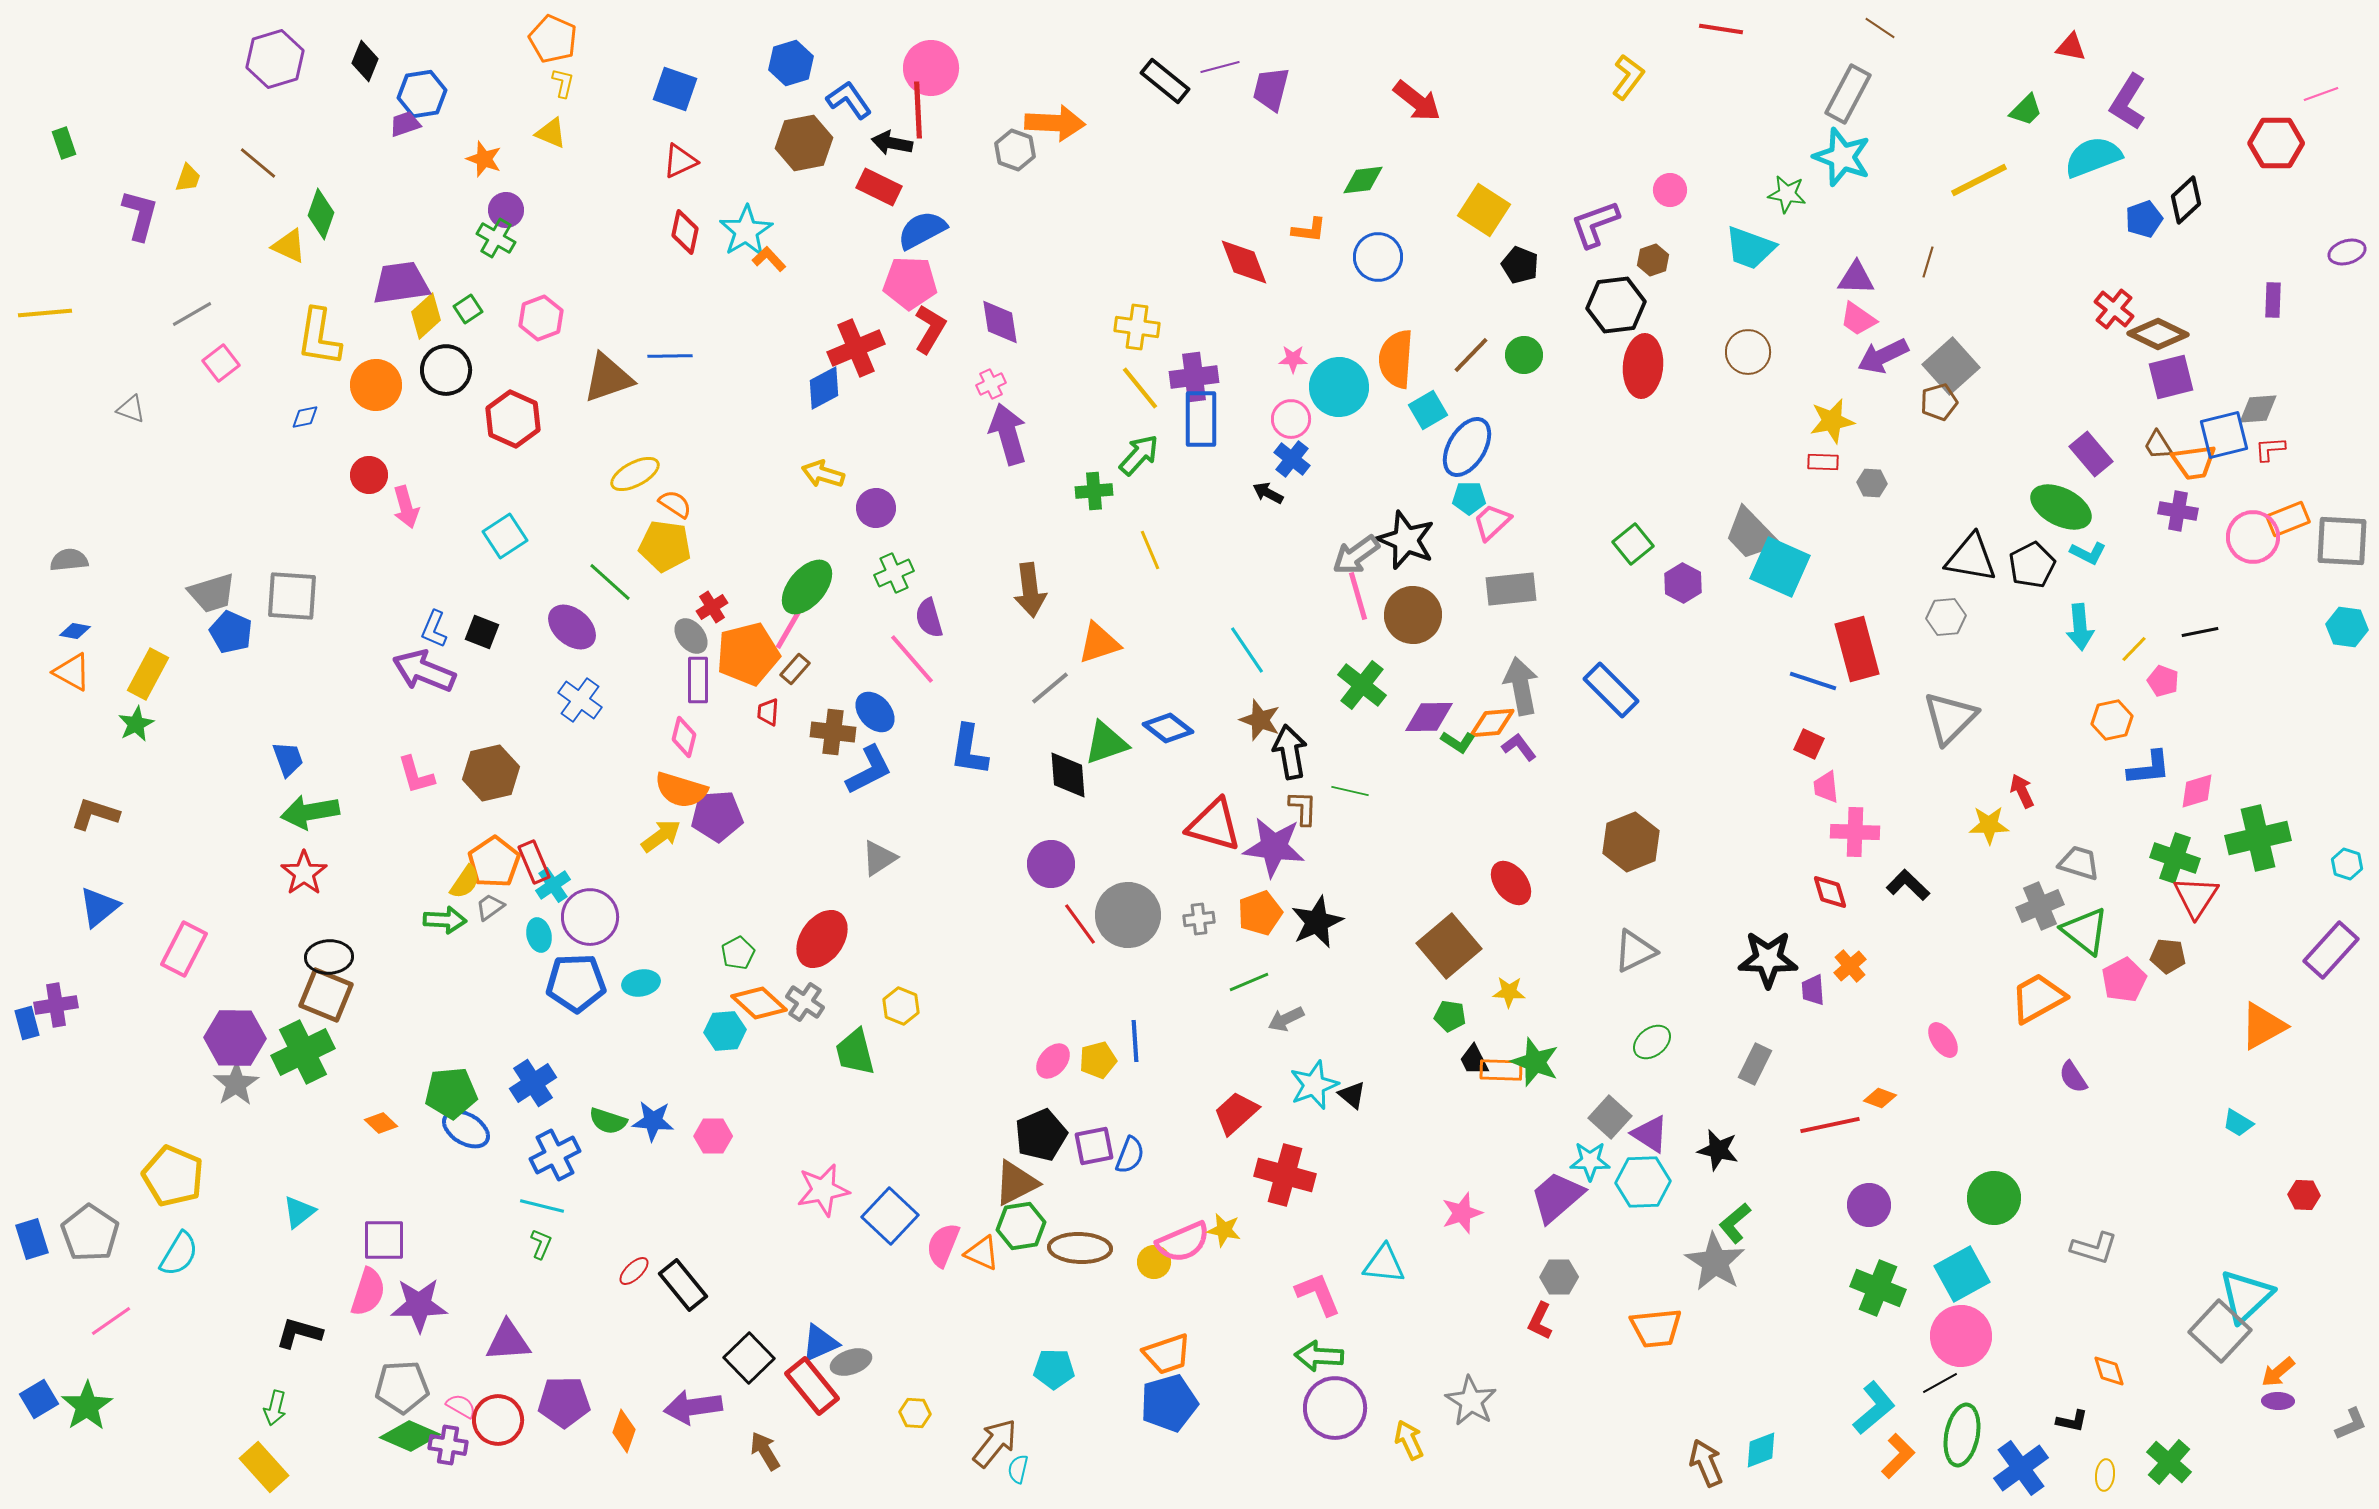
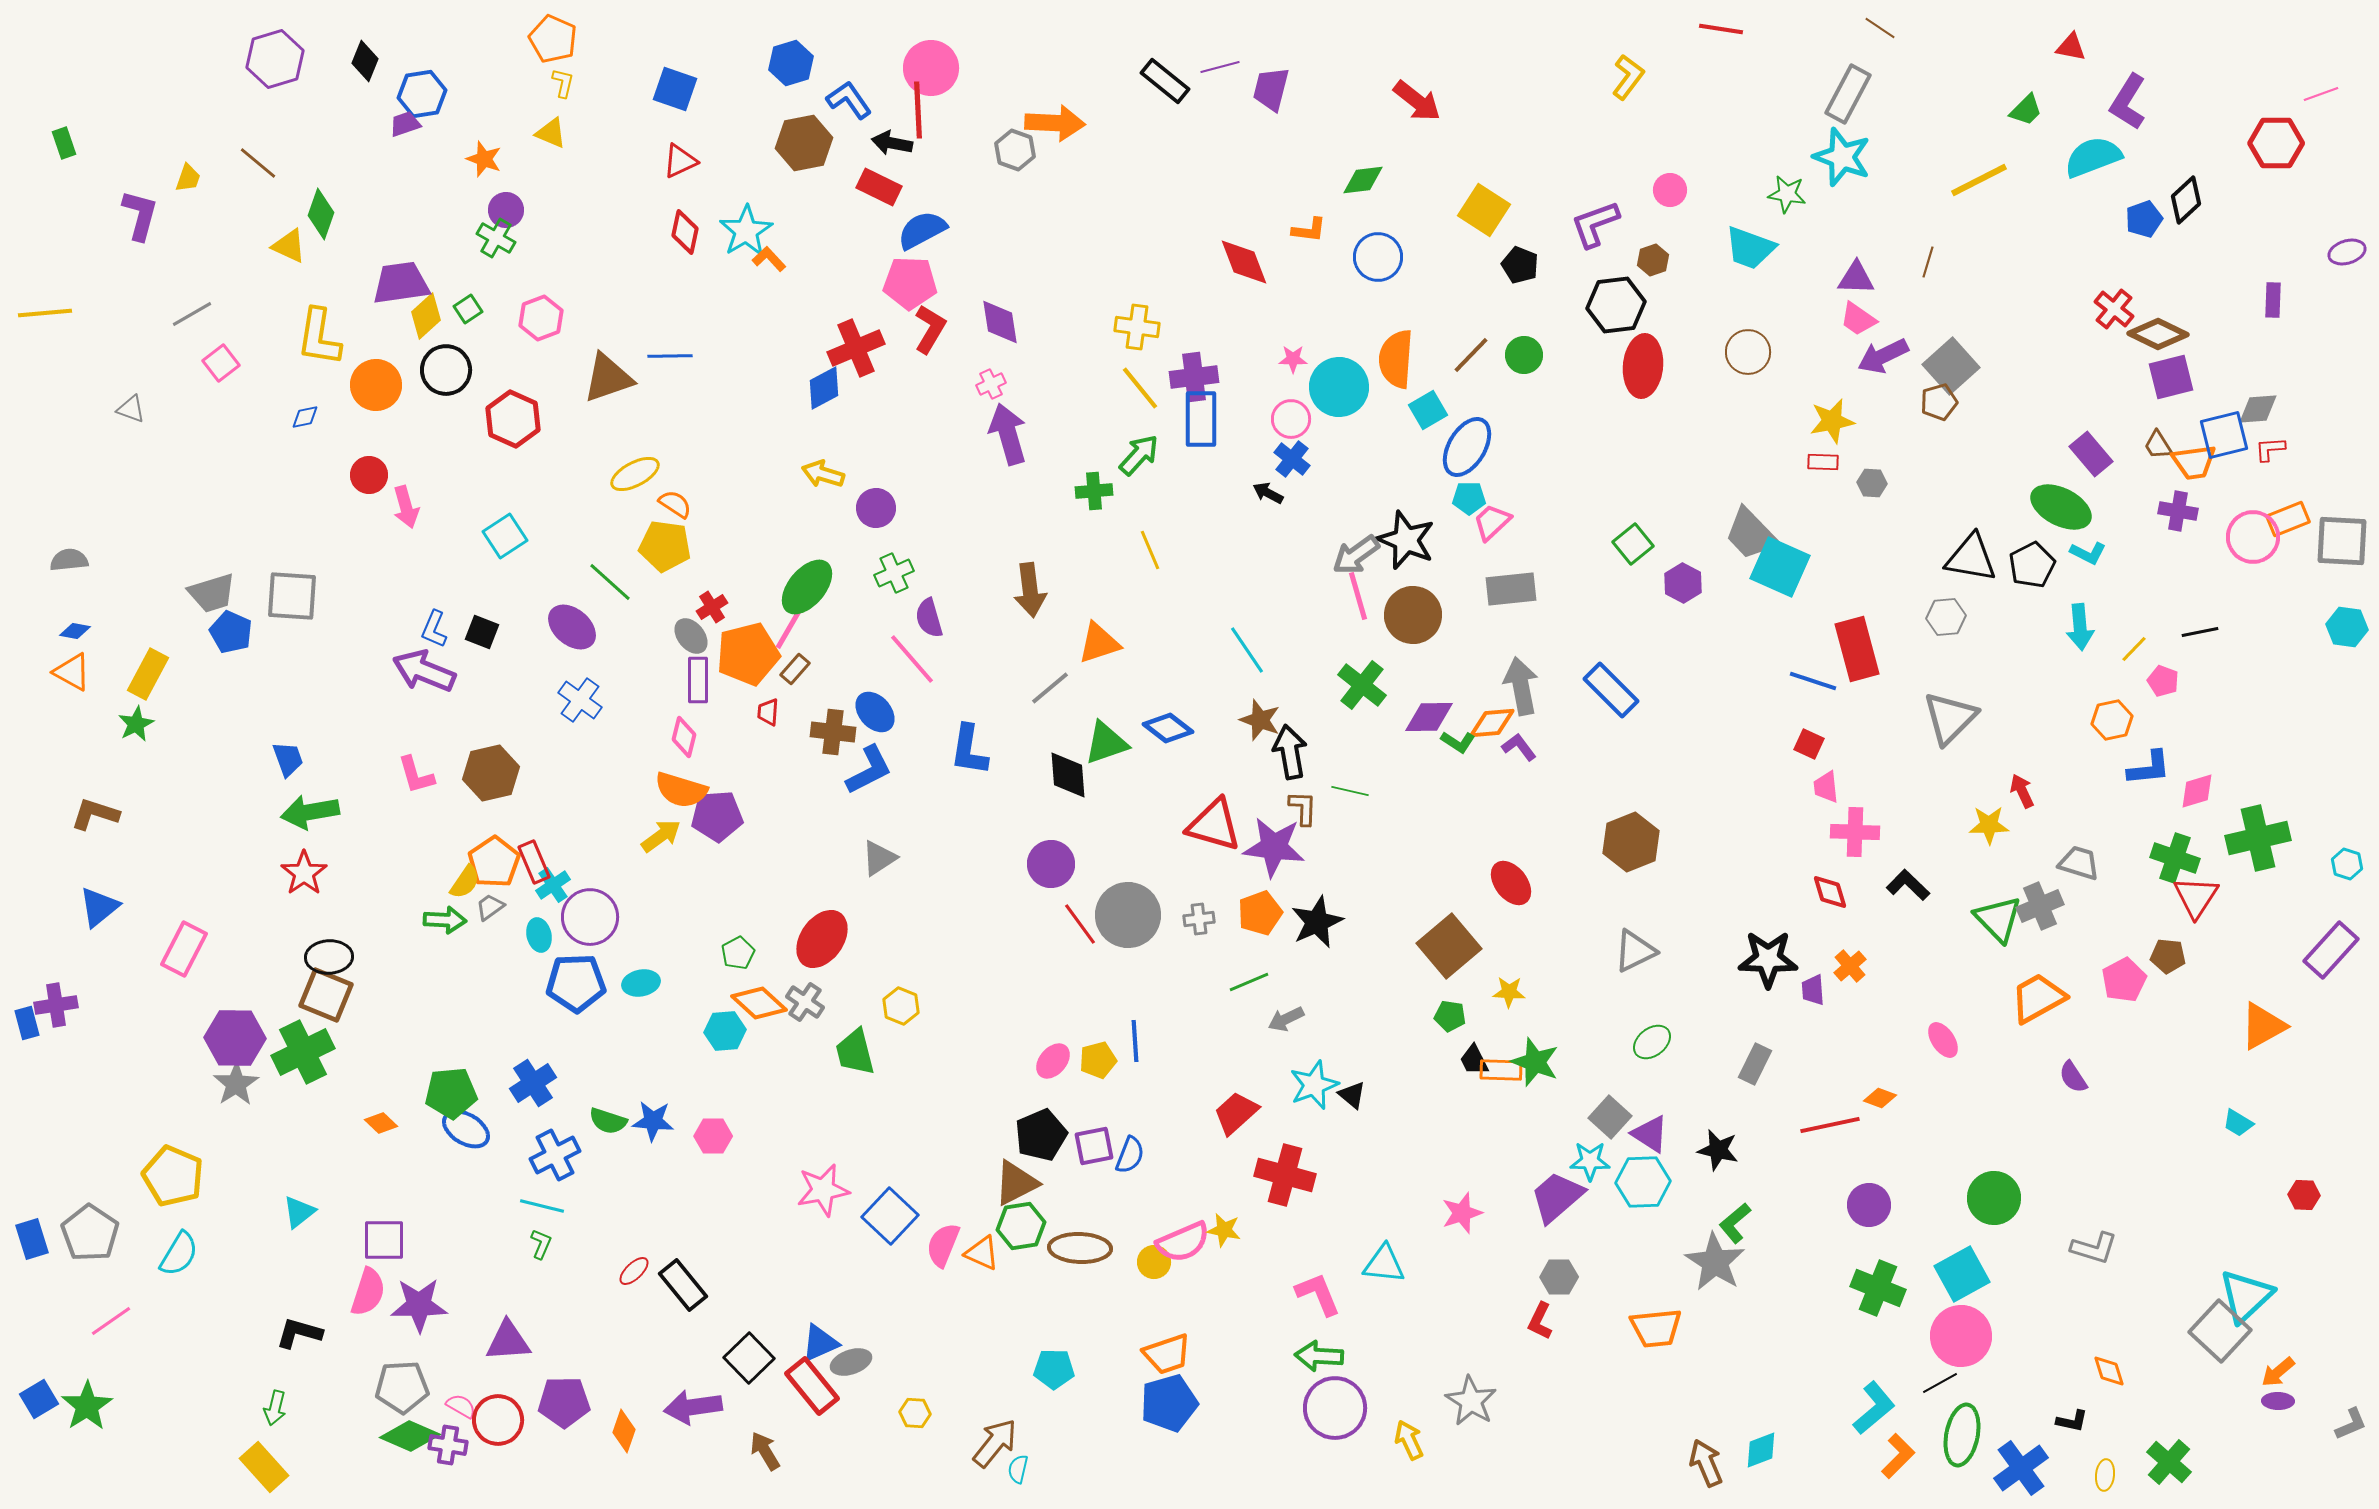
green triangle at (2085, 931): moved 87 px left, 12 px up; rotated 8 degrees clockwise
